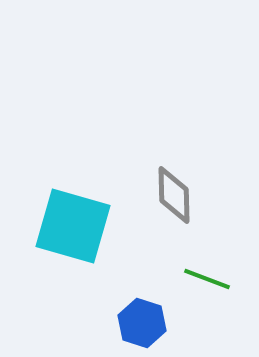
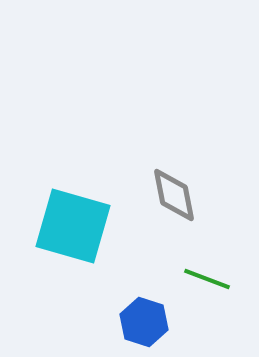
gray diamond: rotated 10 degrees counterclockwise
blue hexagon: moved 2 px right, 1 px up
